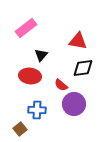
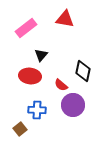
red triangle: moved 13 px left, 22 px up
black diamond: moved 3 px down; rotated 70 degrees counterclockwise
purple circle: moved 1 px left, 1 px down
